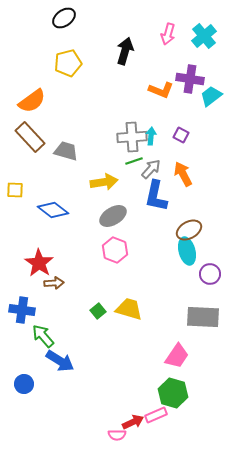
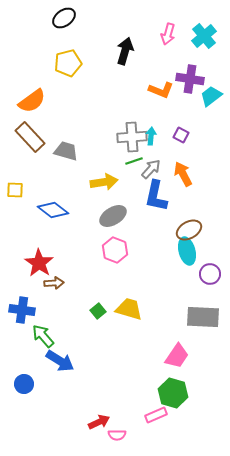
red arrow: moved 34 px left
